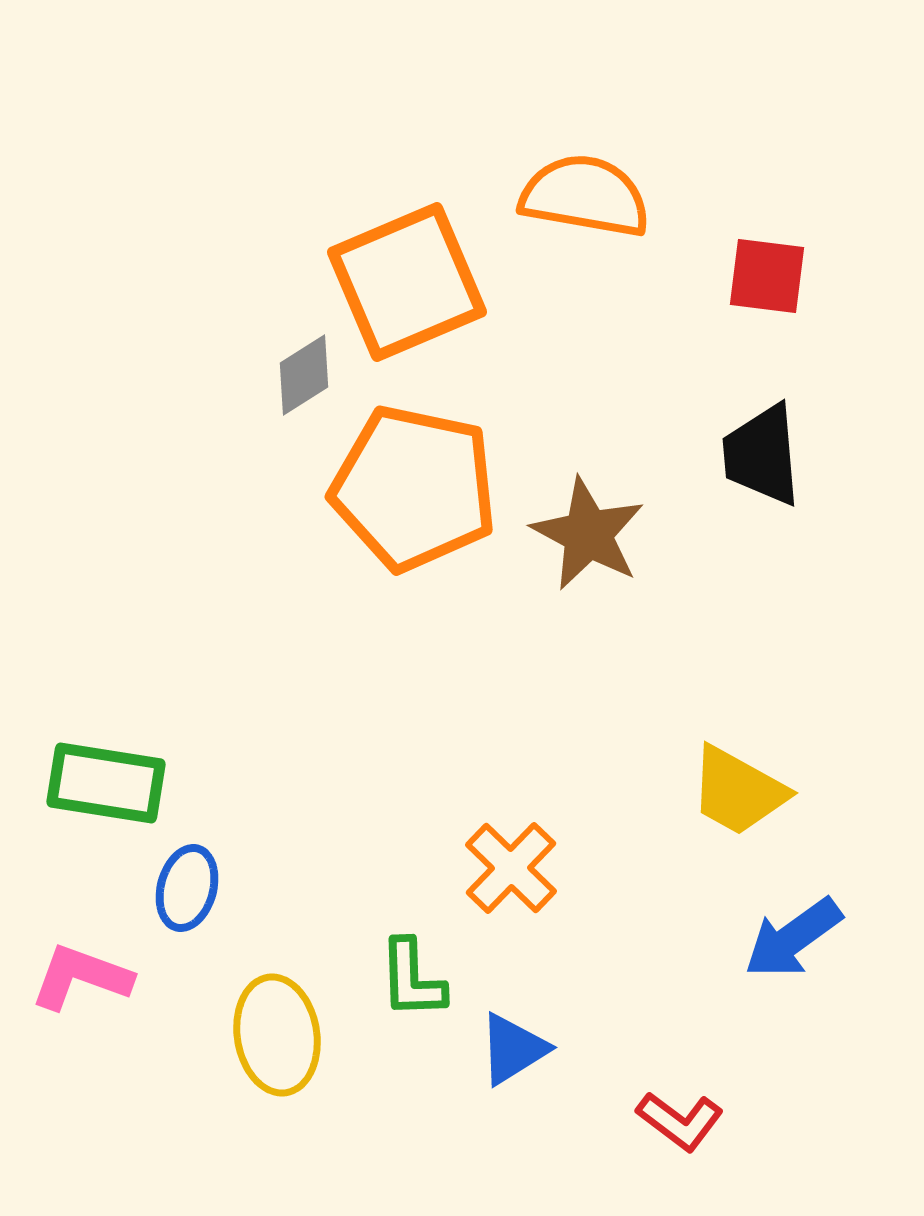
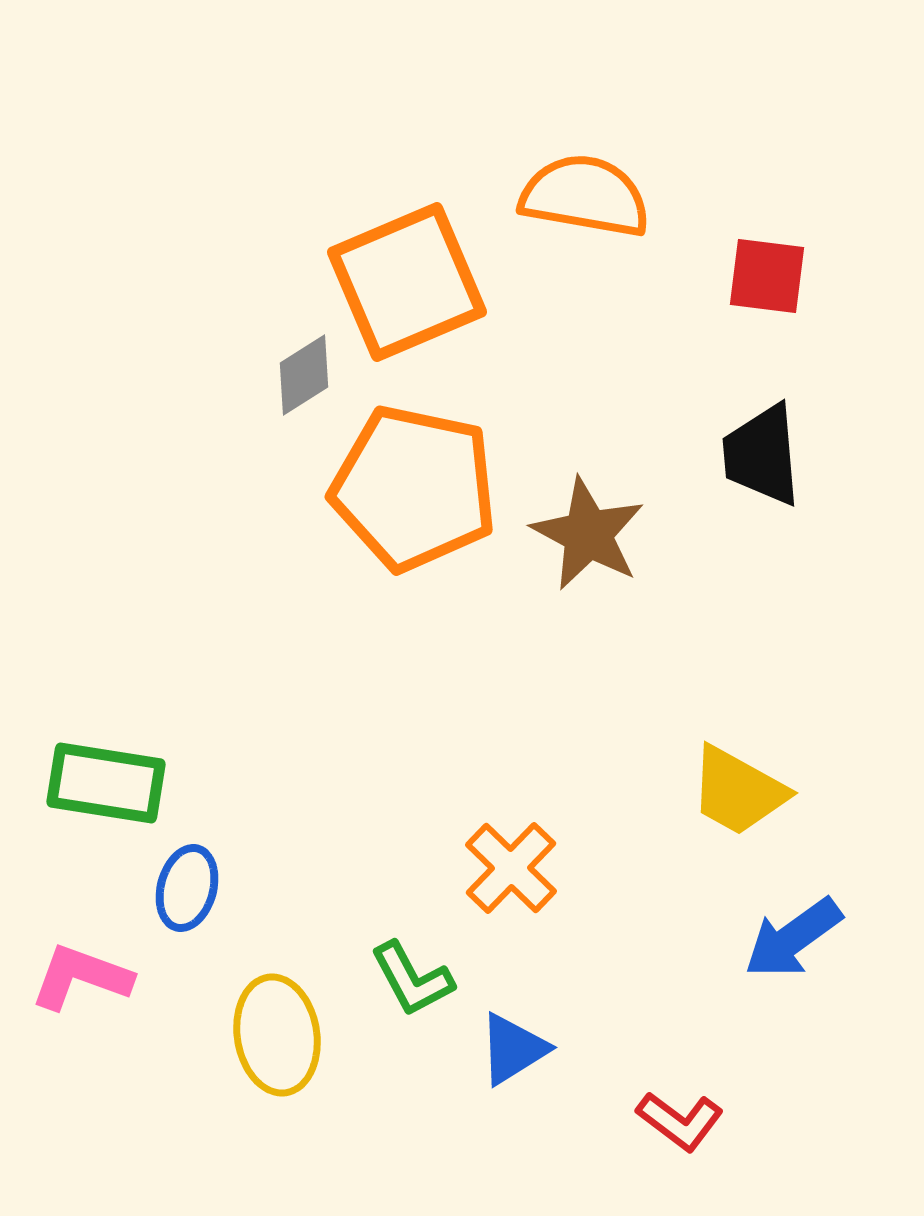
green L-shape: rotated 26 degrees counterclockwise
